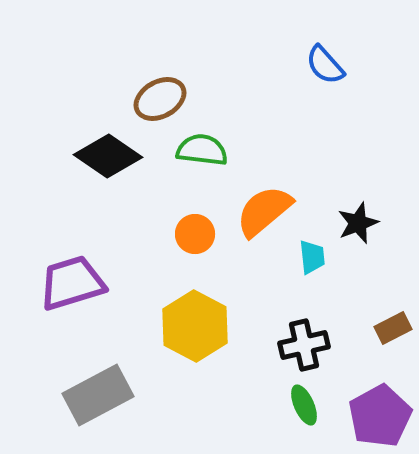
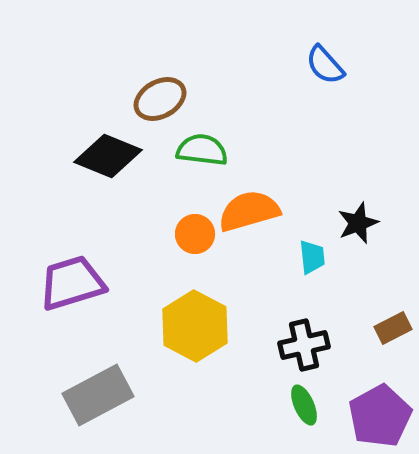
black diamond: rotated 12 degrees counterclockwise
orange semicircle: moved 15 px left; rotated 24 degrees clockwise
